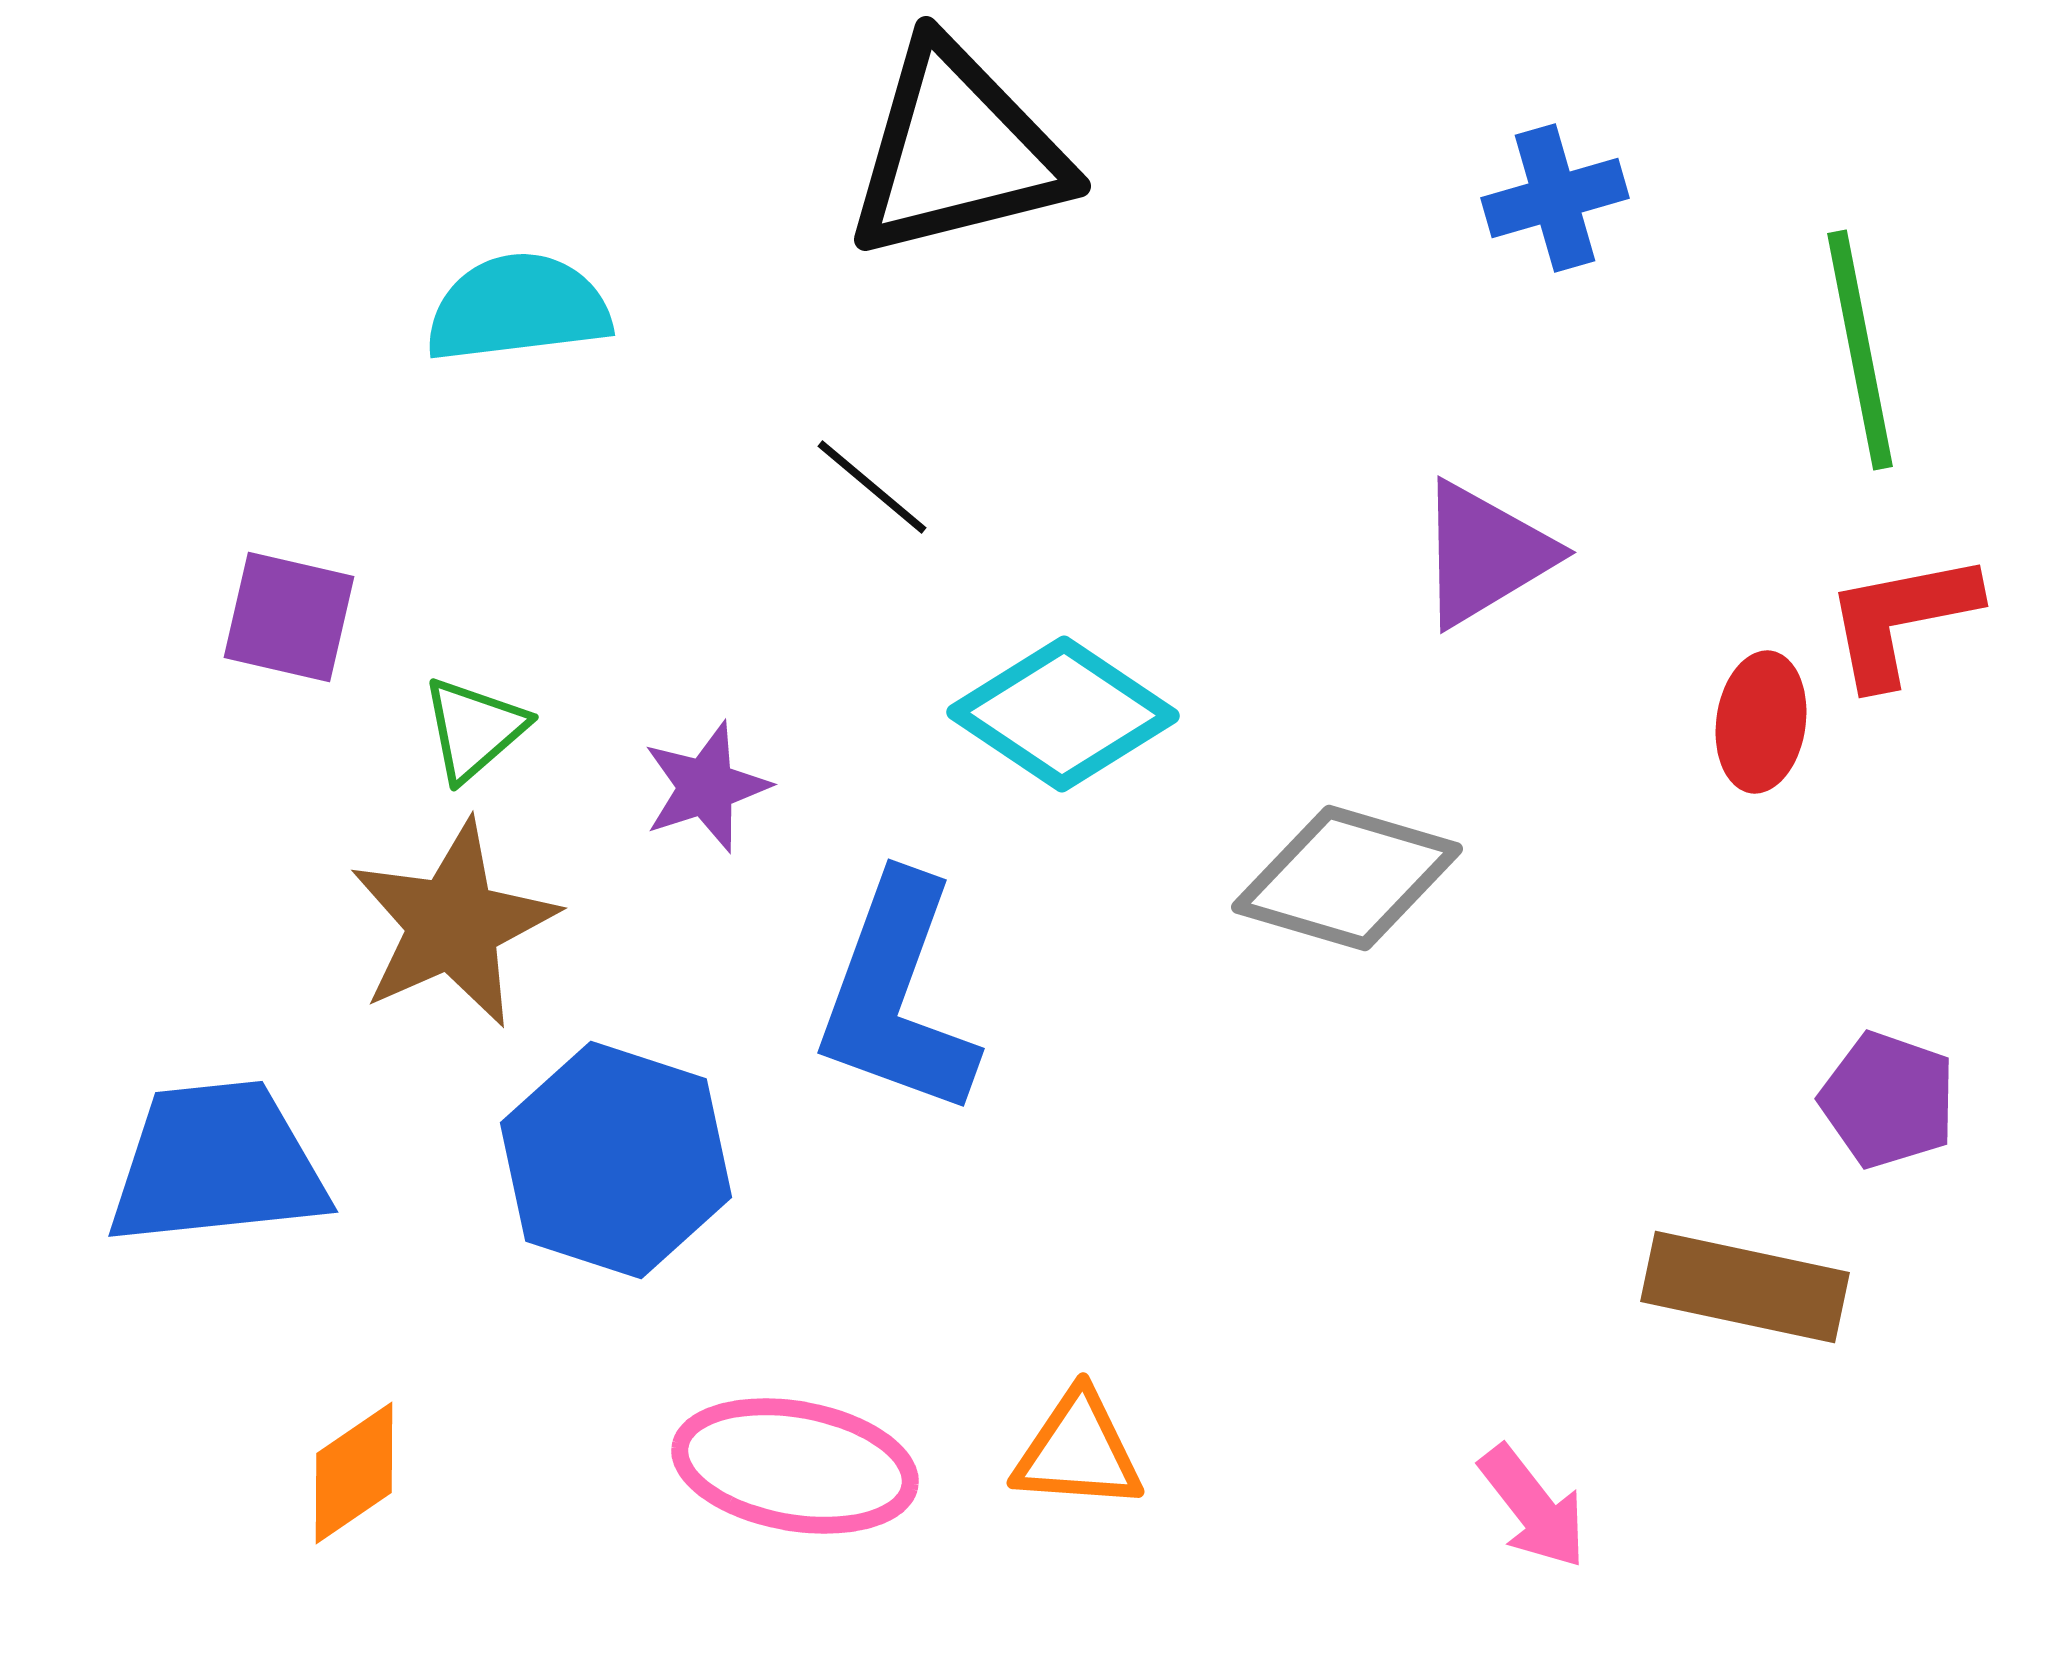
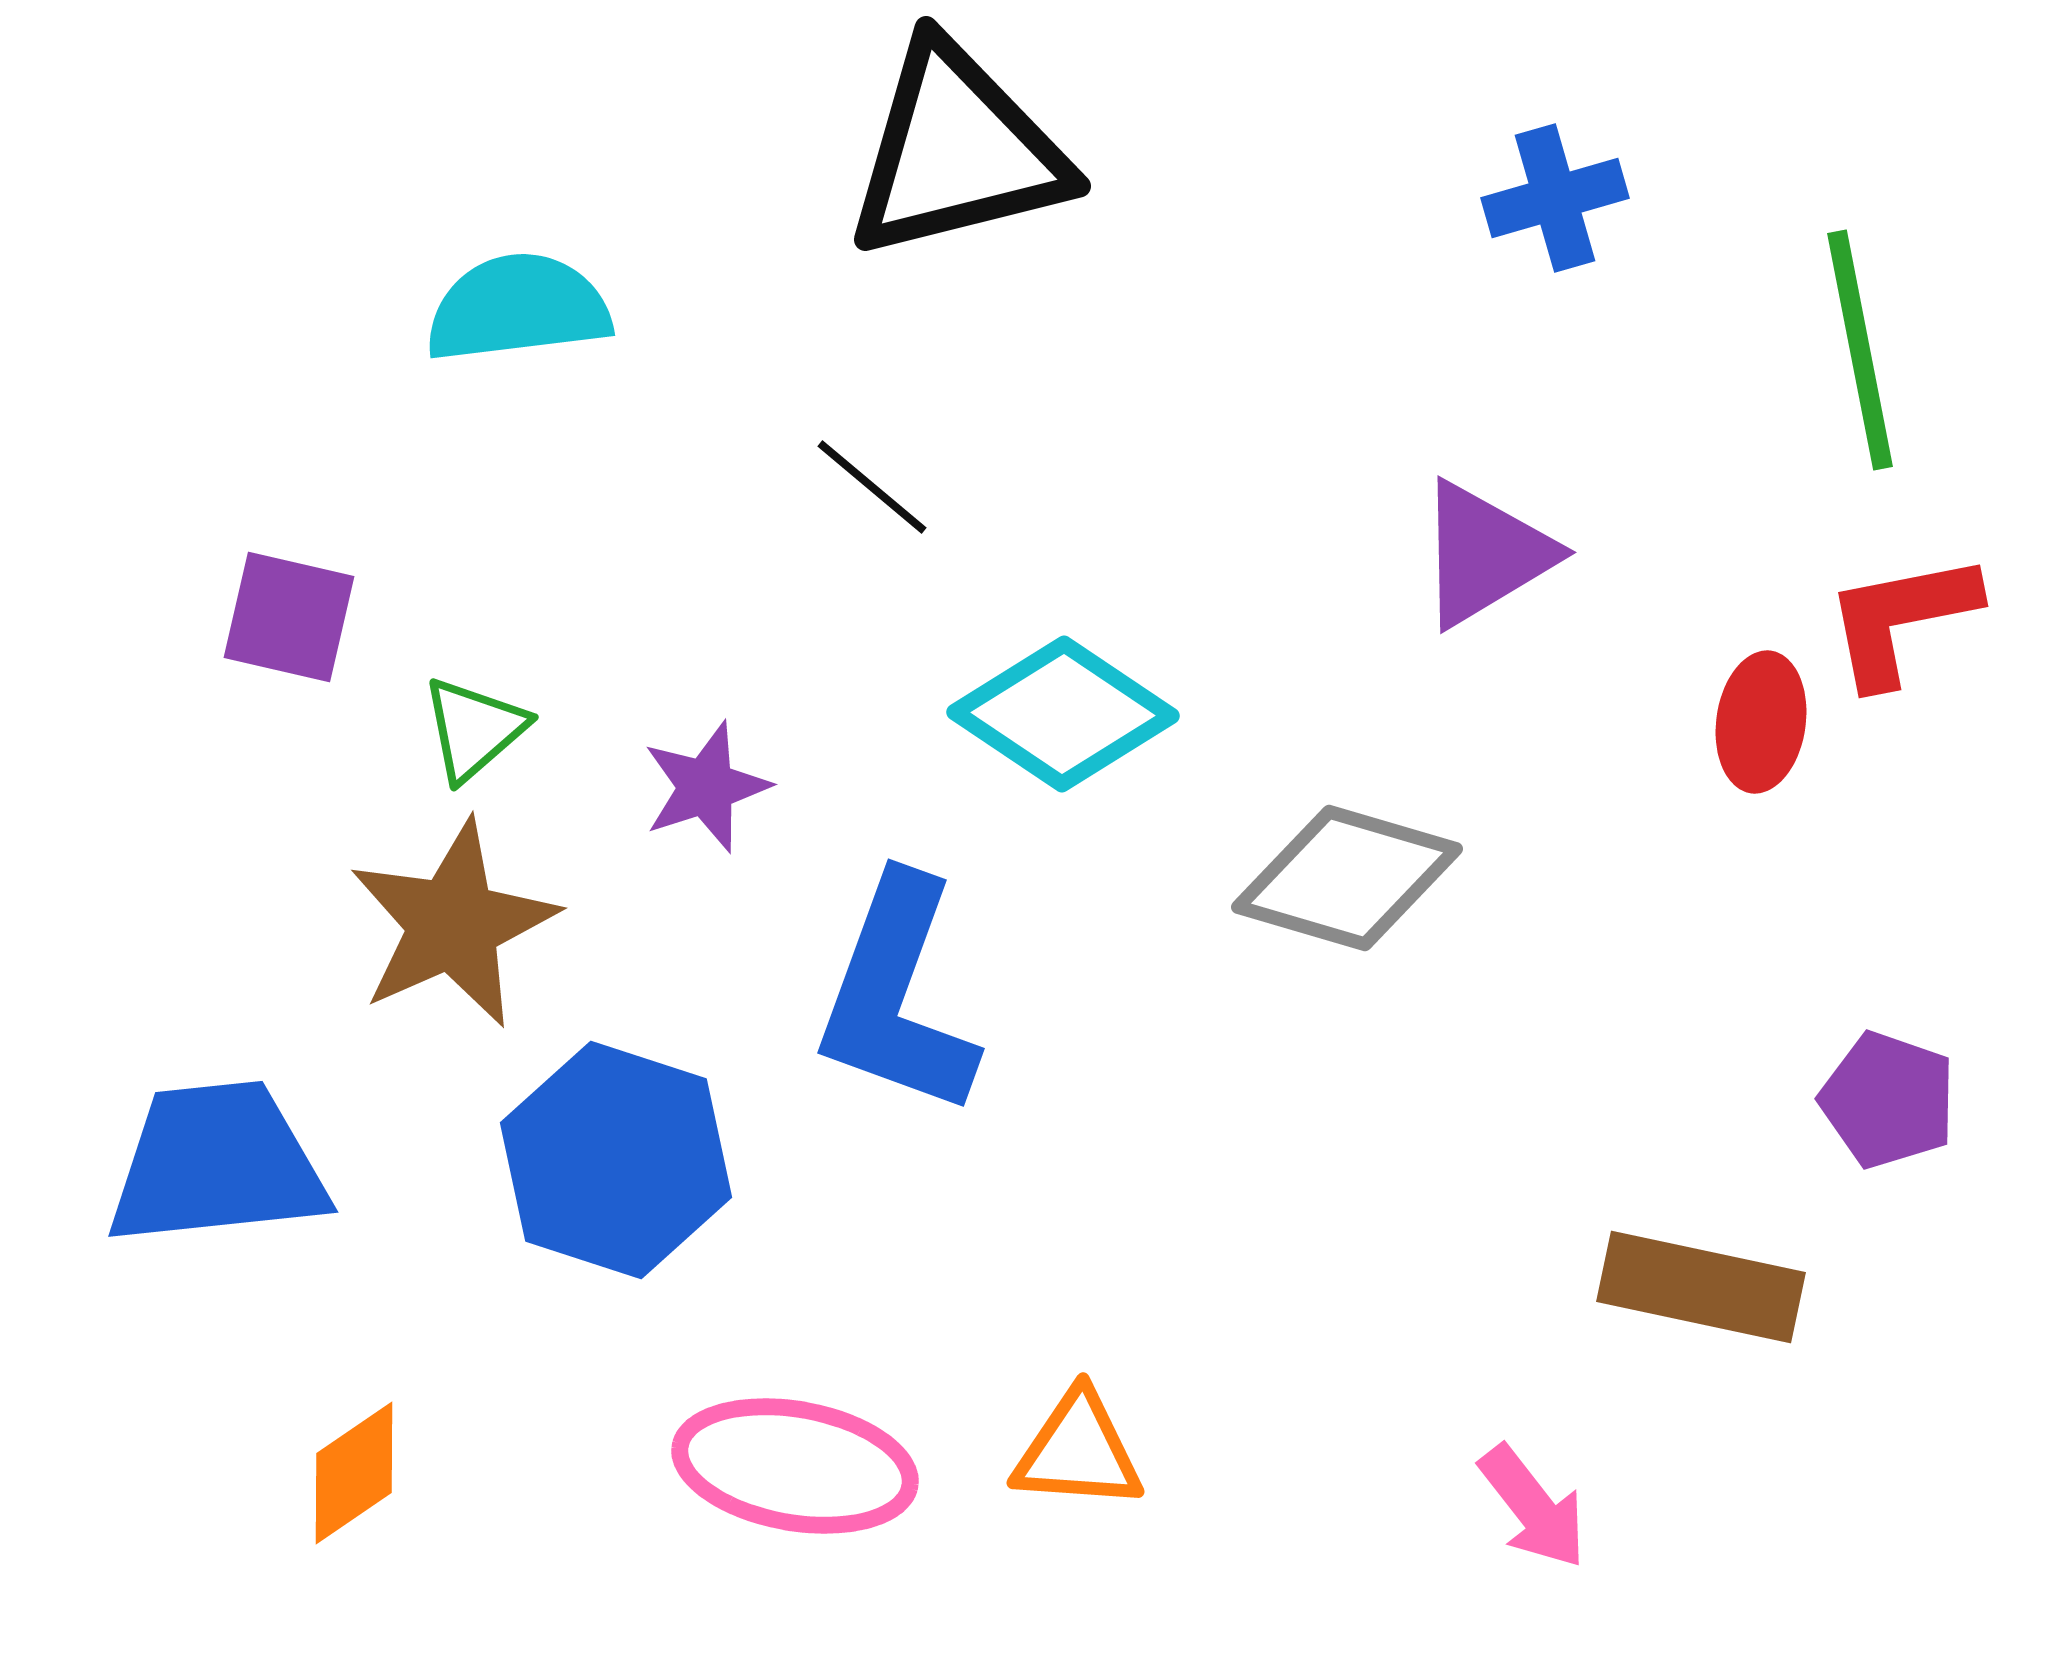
brown rectangle: moved 44 px left
